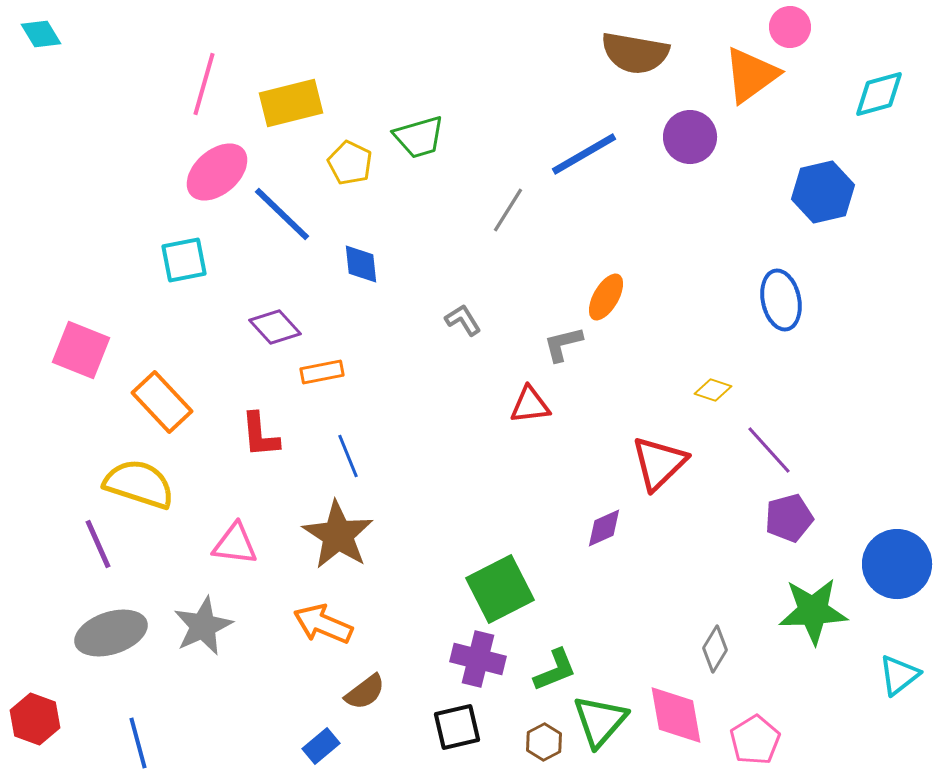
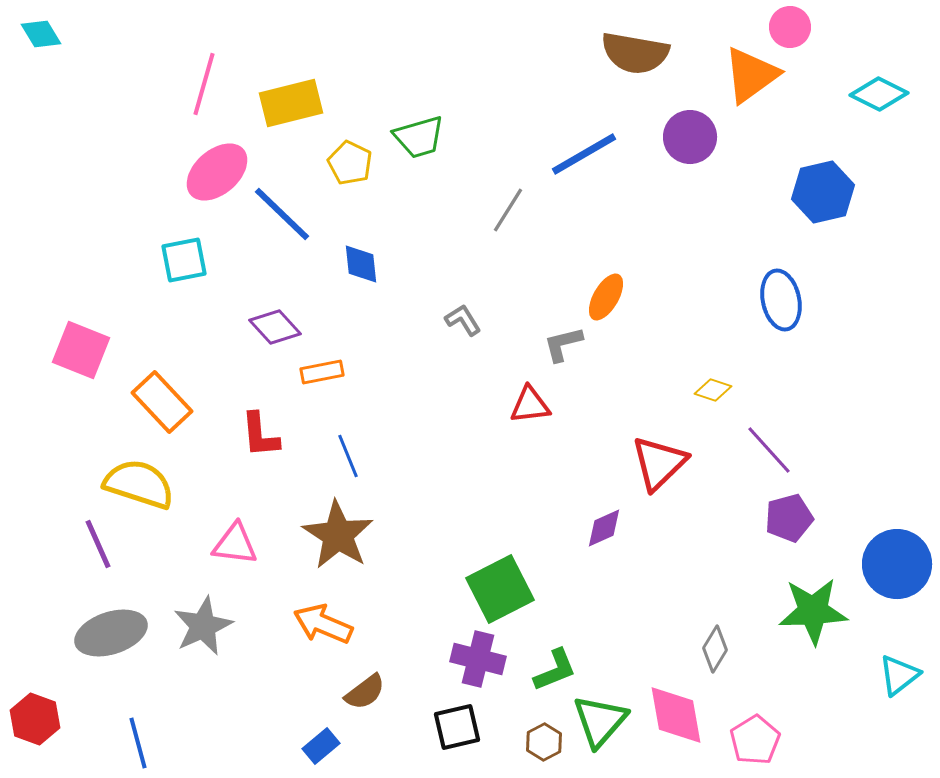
cyan diamond at (879, 94): rotated 42 degrees clockwise
